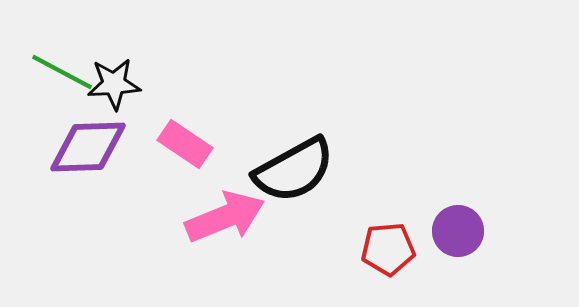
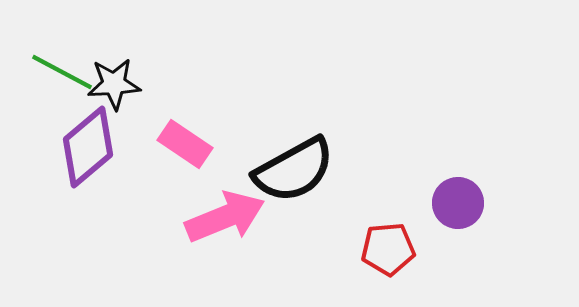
purple diamond: rotated 38 degrees counterclockwise
purple circle: moved 28 px up
